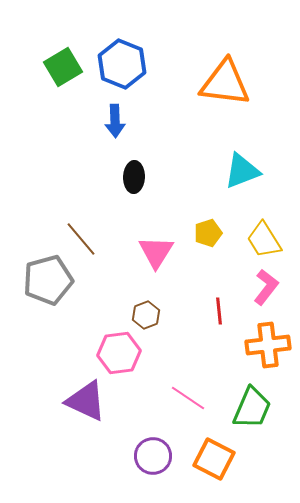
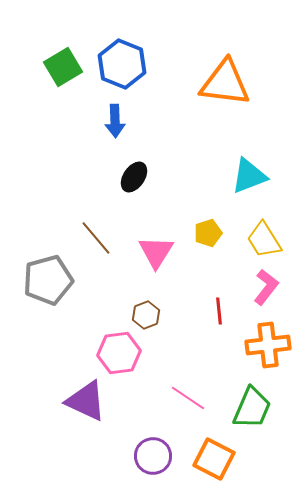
cyan triangle: moved 7 px right, 5 px down
black ellipse: rotated 32 degrees clockwise
brown line: moved 15 px right, 1 px up
